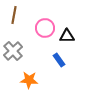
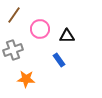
brown line: rotated 24 degrees clockwise
pink circle: moved 5 px left, 1 px down
gray cross: moved 1 px up; rotated 24 degrees clockwise
orange star: moved 3 px left, 1 px up
